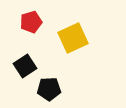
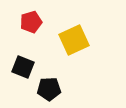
yellow square: moved 1 px right, 2 px down
black square: moved 2 px left, 1 px down; rotated 35 degrees counterclockwise
